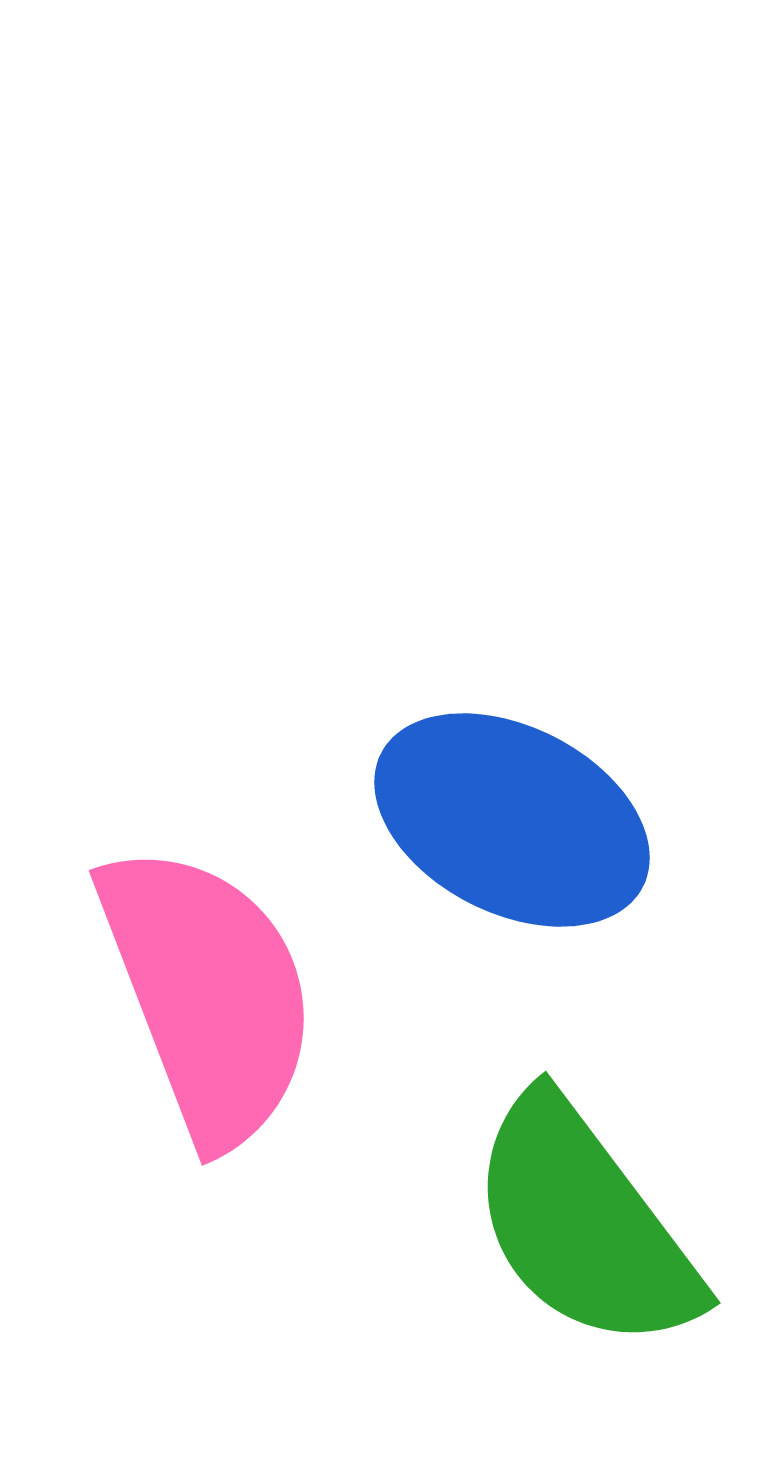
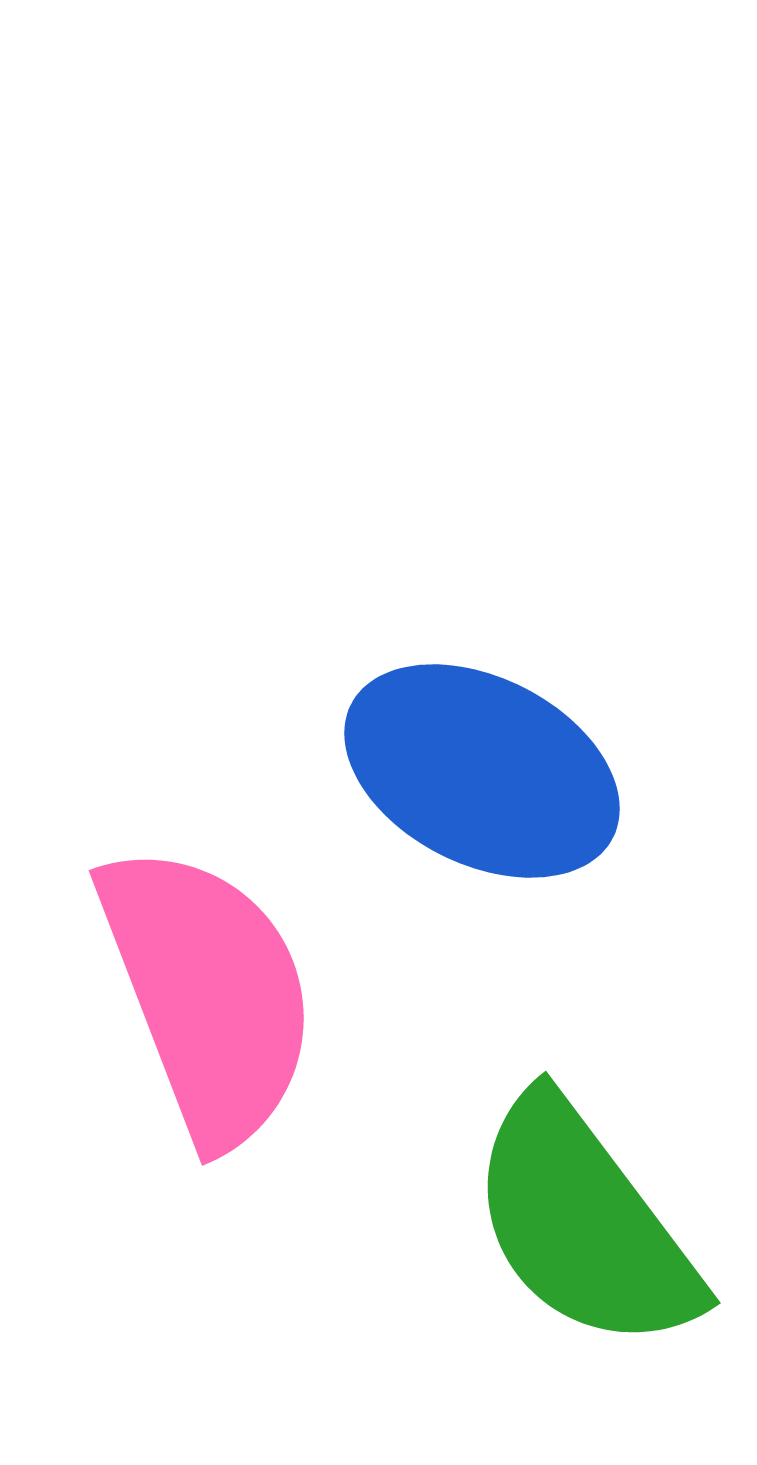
blue ellipse: moved 30 px left, 49 px up
